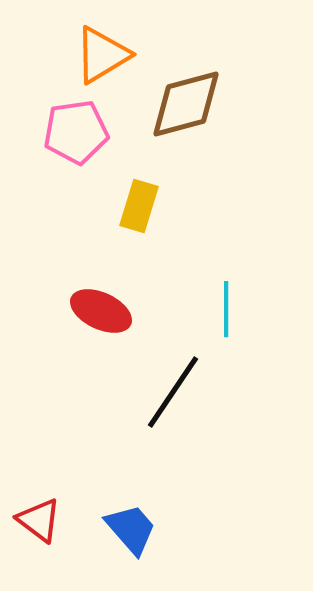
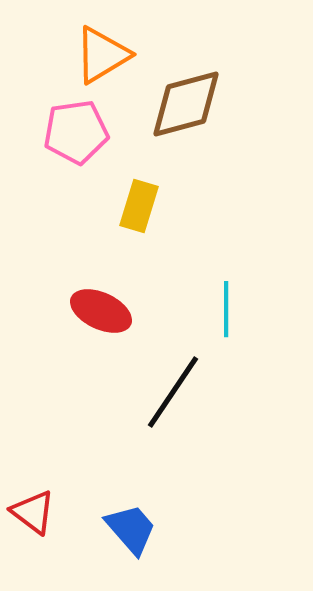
red triangle: moved 6 px left, 8 px up
